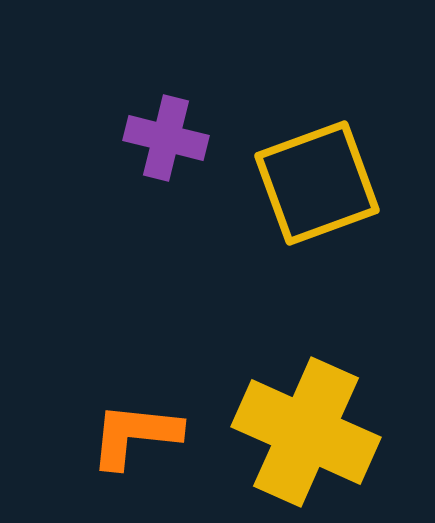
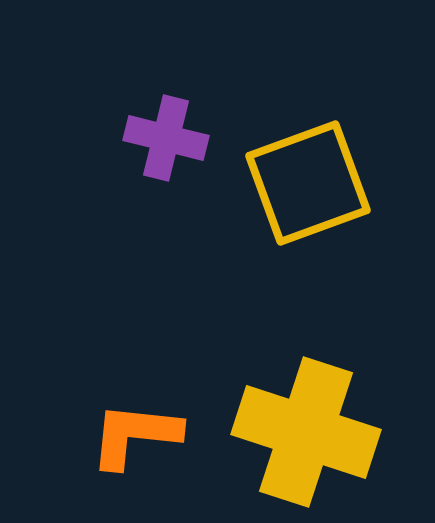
yellow square: moved 9 px left
yellow cross: rotated 6 degrees counterclockwise
